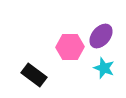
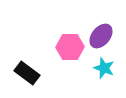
black rectangle: moved 7 px left, 2 px up
